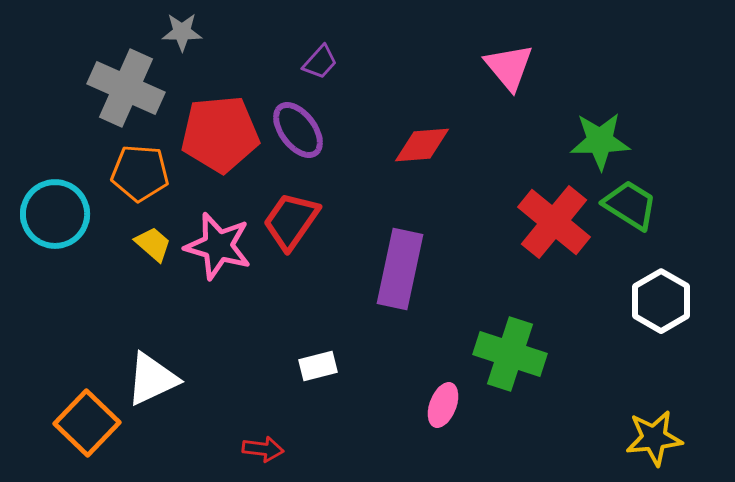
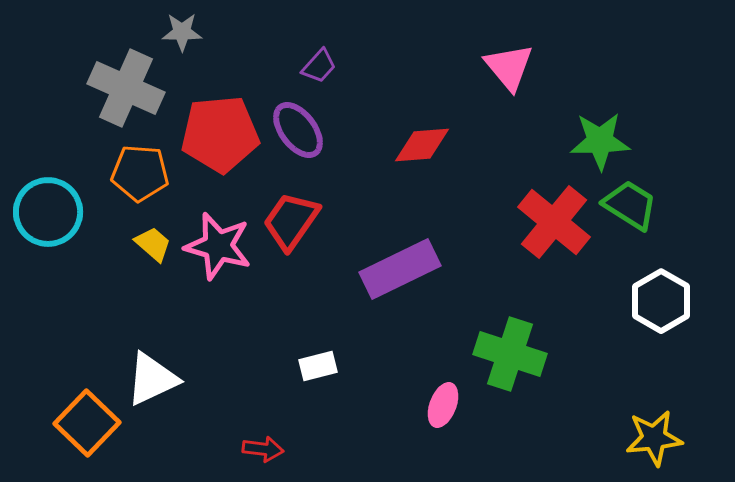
purple trapezoid: moved 1 px left, 4 px down
cyan circle: moved 7 px left, 2 px up
purple rectangle: rotated 52 degrees clockwise
